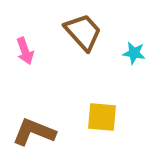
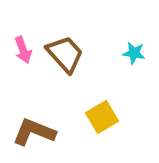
brown trapezoid: moved 18 px left, 22 px down
pink arrow: moved 2 px left, 1 px up
yellow square: rotated 36 degrees counterclockwise
